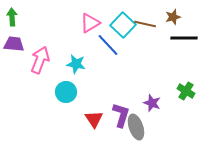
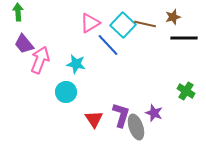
green arrow: moved 6 px right, 5 px up
purple trapezoid: moved 10 px right; rotated 135 degrees counterclockwise
purple star: moved 2 px right, 10 px down
